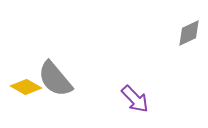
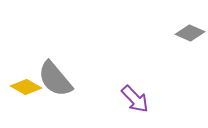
gray diamond: moved 1 px right; rotated 48 degrees clockwise
